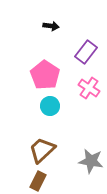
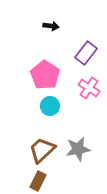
purple rectangle: moved 1 px down
gray star: moved 13 px left, 12 px up; rotated 20 degrees counterclockwise
